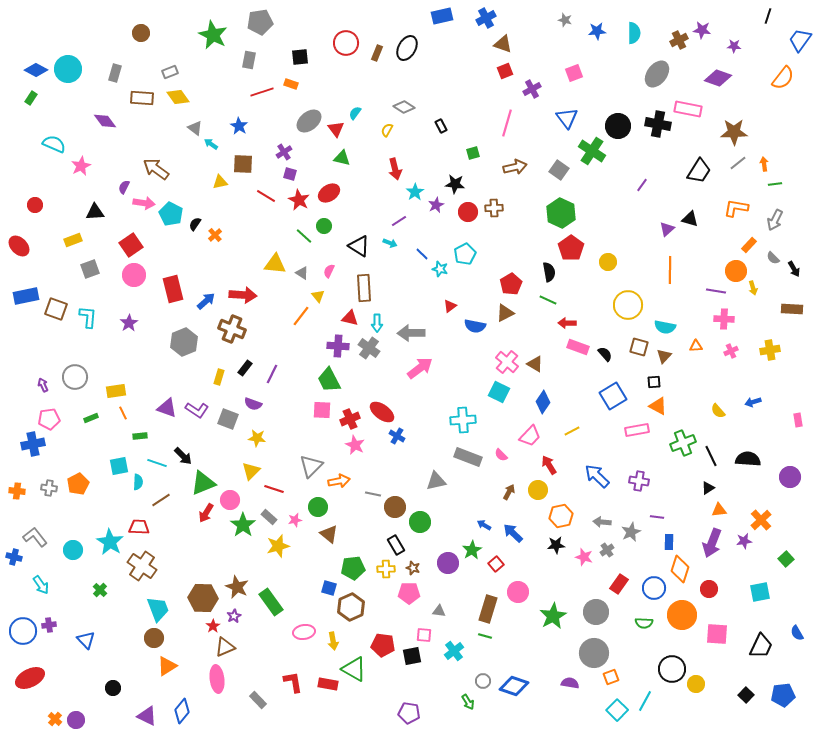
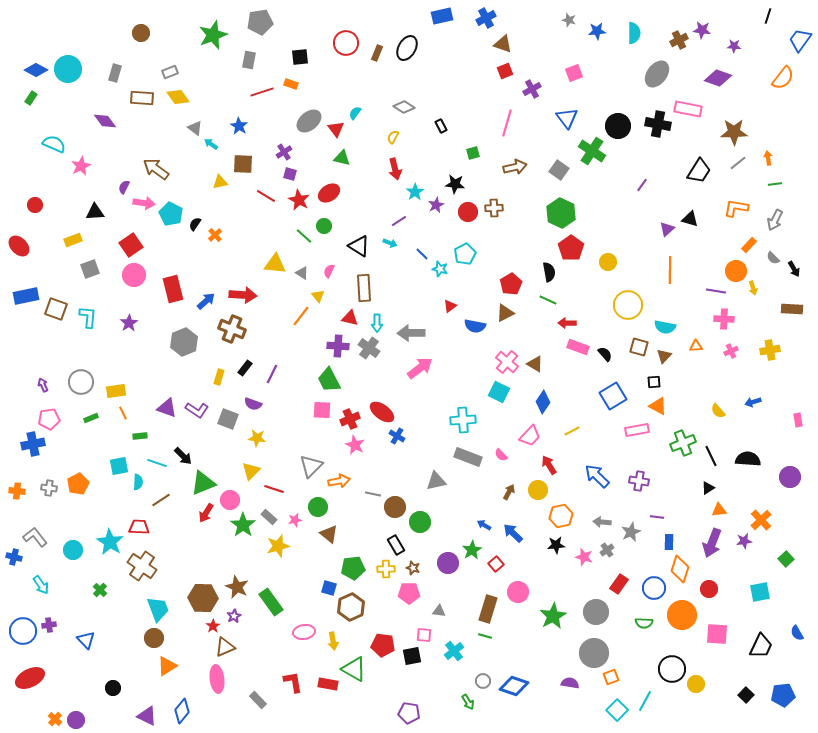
gray star at (565, 20): moved 4 px right
green star at (213, 35): rotated 24 degrees clockwise
yellow semicircle at (387, 130): moved 6 px right, 7 px down
orange arrow at (764, 164): moved 4 px right, 6 px up
gray circle at (75, 377): moved 6 px right, 5 px down
